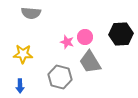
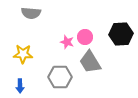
gray hexagon: rotated 15 degrees counterclockwise
